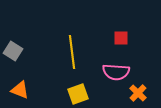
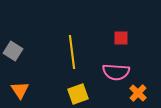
orange triangle: rotated 36 degrees clockwise
